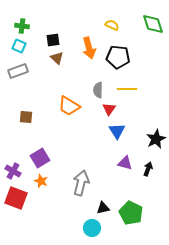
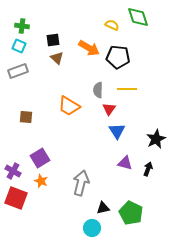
green diamond: moved 15 px left, 7 px up
orange arrow: rotated 45 degrees counterclockwise
